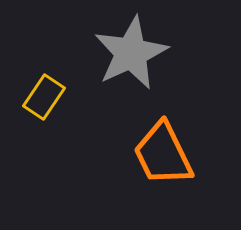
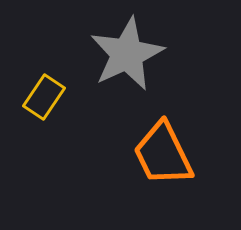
gray star: moved 4 px left, 1 px down
